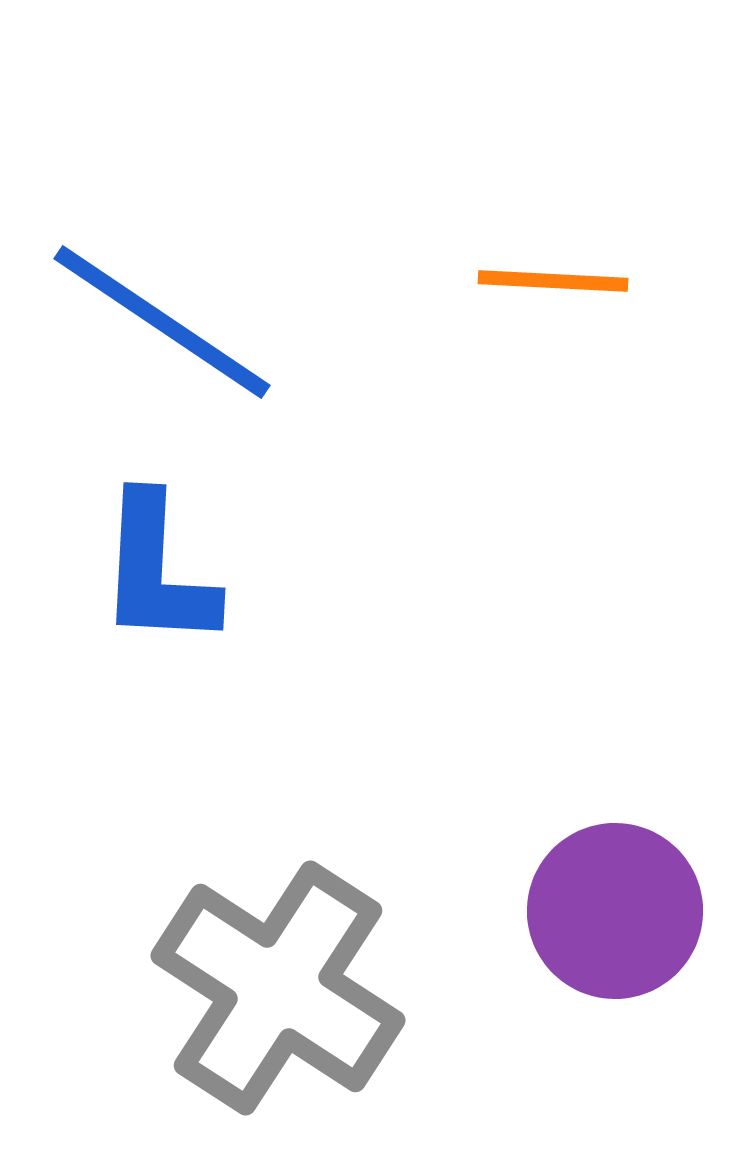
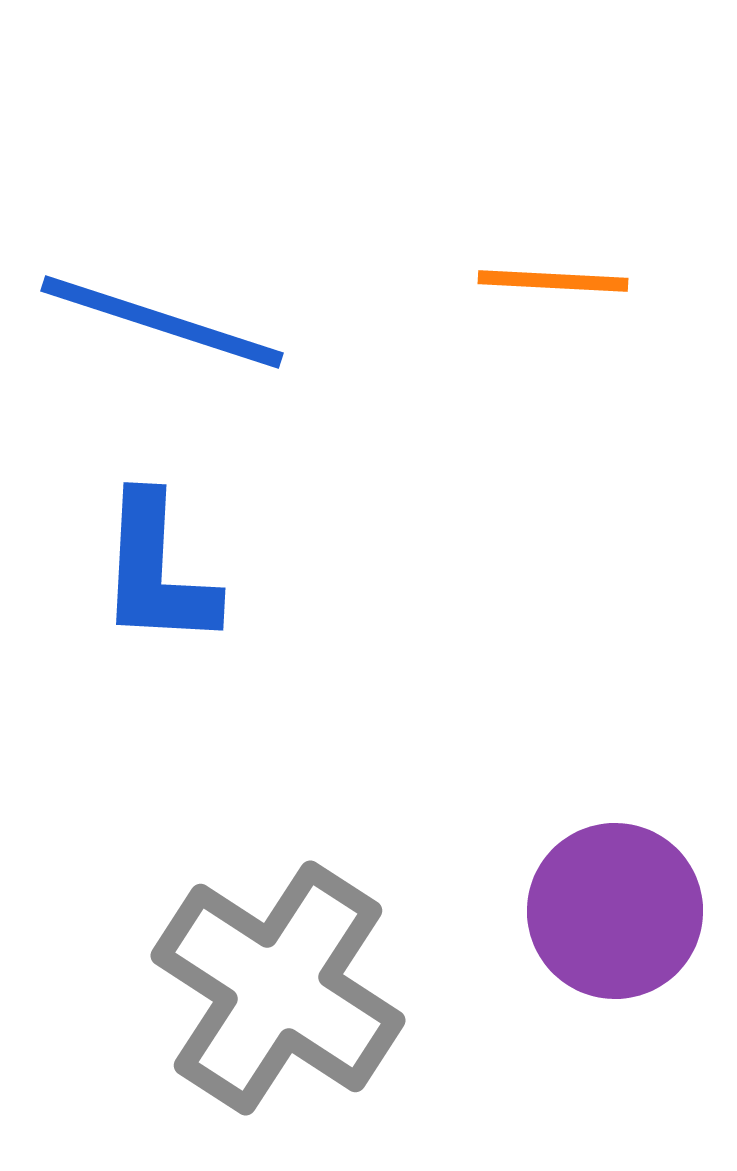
blue line: rotated 16 degrees counterclockwise
